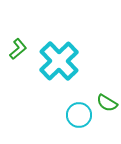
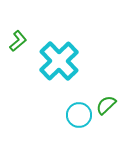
green L-shape: moved 8 px up
green semicircle: moved 1 px left, 2 px down; rotated 105 degrees clockwise
